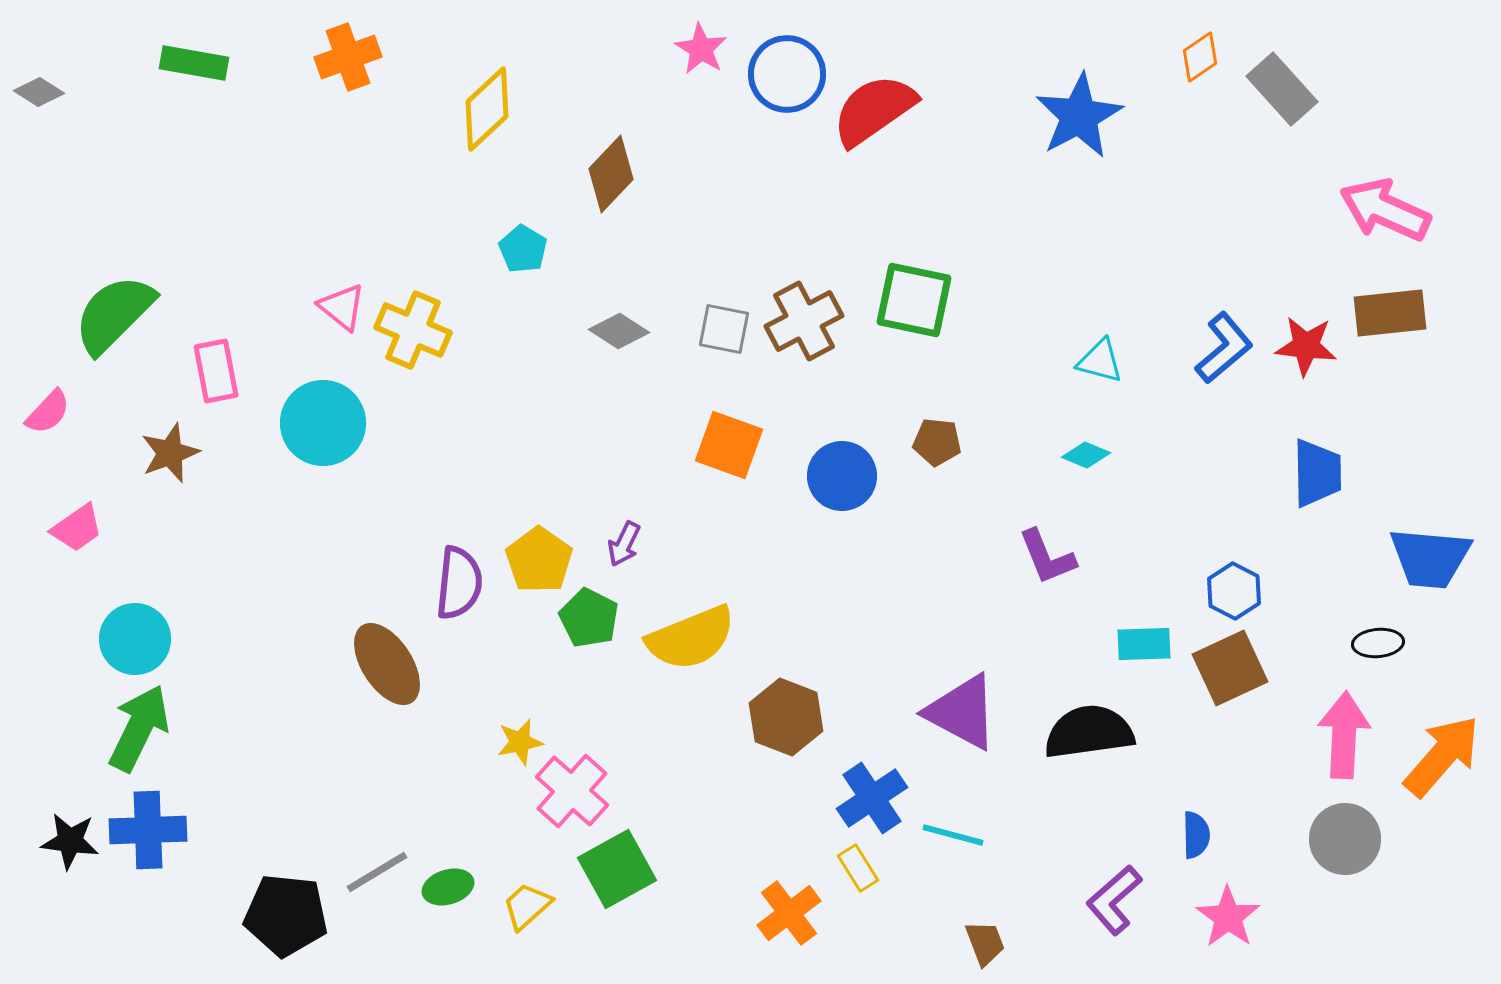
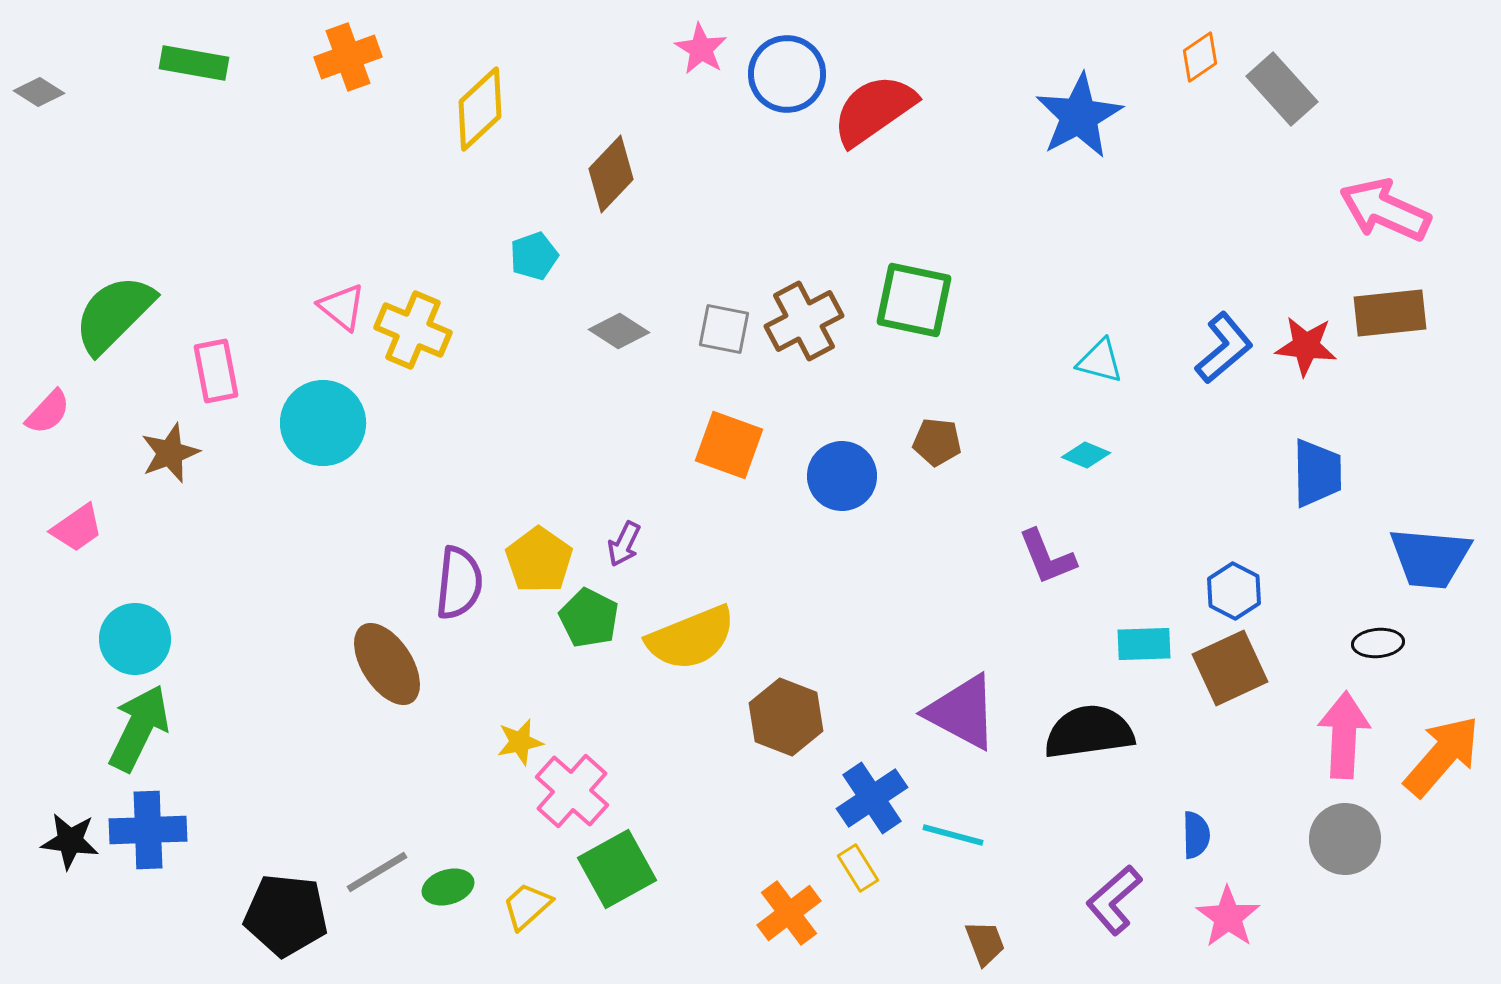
yellow diamond at (487, 109): moved 7 px left
cyan pentagon at (523, 249): moved 11 px right, 7 px down; rotated 21 degrees clockwise
